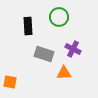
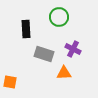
black rectangle: moved 2 px left, 3 px down
